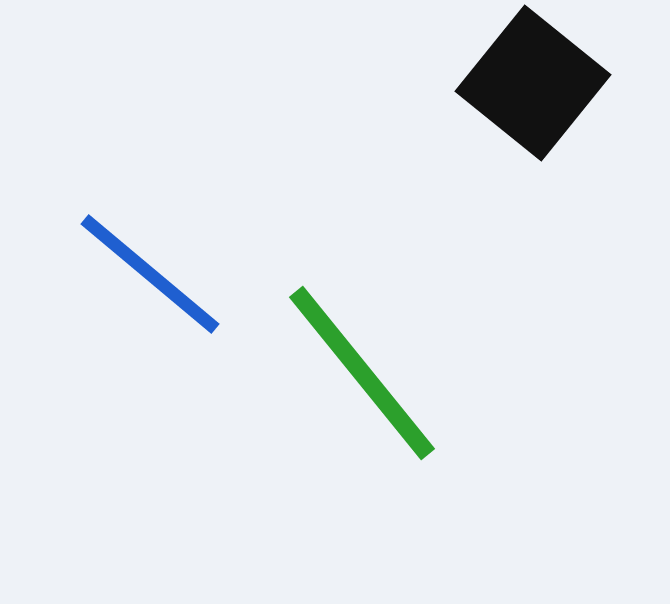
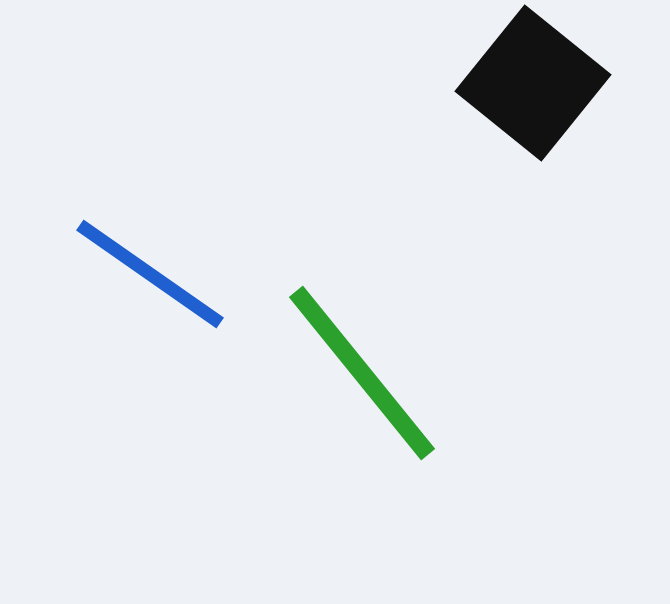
blue line: rotated 5 degrees counterclockwise
